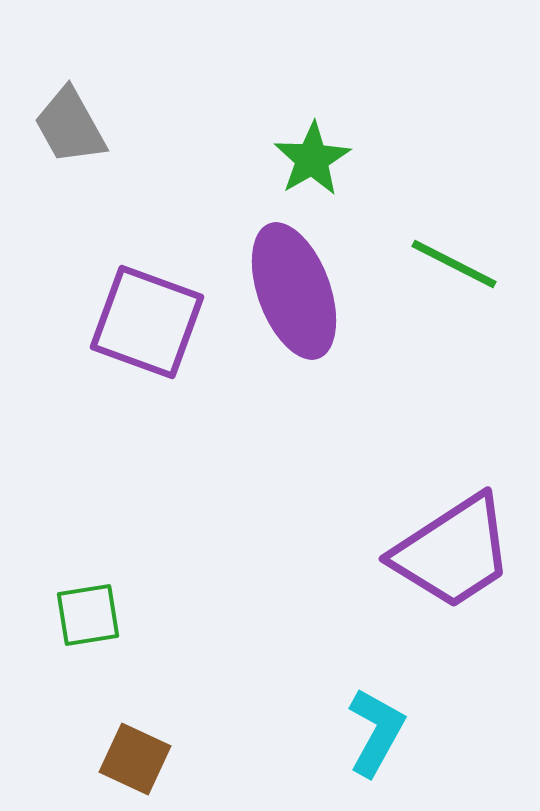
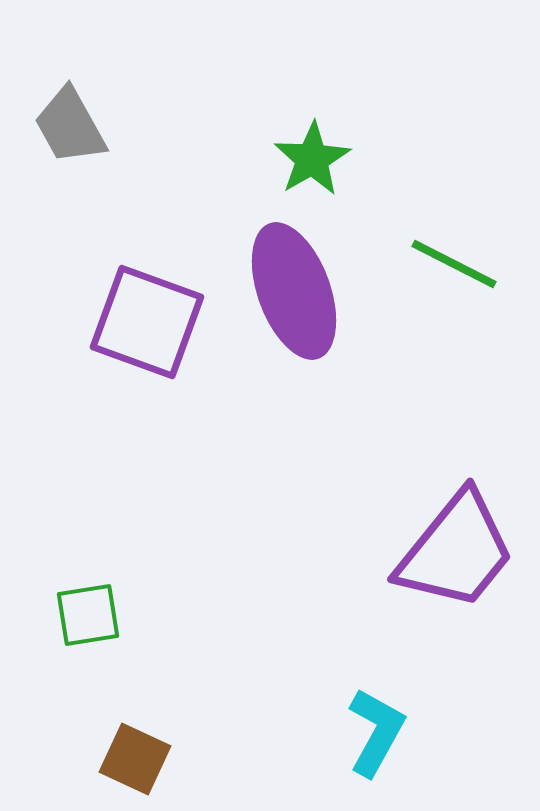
purple trapezoid: moved 3 px right, 1 px up; rotated 18 degrees counterclockwise
